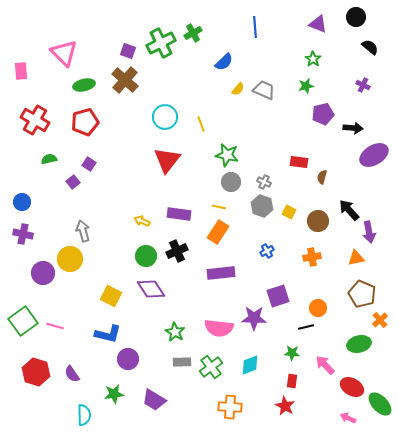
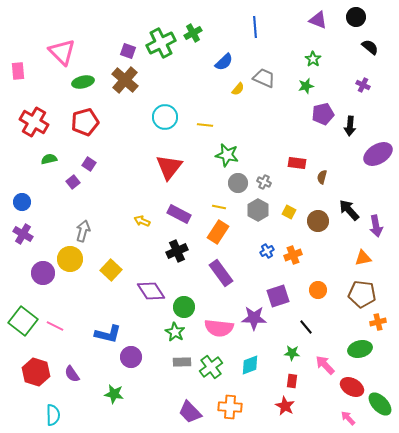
purple triangle at (318, 24): moved 4 px up
pink triangle at (64, 53): moved 2 px left, 1 px up
pink rectangle at (21, 71): moved 3 px left
green ellipse at (84, 85): moved 1 px left, 3 px up
gray trapezoid at (264, 90): moved 12 px up
red cross at (35, 120): moved 1 px left, 2 px down
yellow line at (201, 124): moved 4 px right, 1 px down; rotated 63 degrees counterclockwise
black arrow at (353, 128): moved 3 px left, 2 px up; rotated 90 degrees clockwise
purple ellipse at (374, 155): moved 4 px right, 1 px up
red triangle at (167, 160): moved 2 px right, 7 px down
red rectangle at (299, 162): moved 2 px left, 1 px down
gray circle at (231, 182): moved 7 px right, 1 px down
gray hexagon at (262, 206): moved 4 px left, 4 px down; rotated 10 degrees clockwise
purple rectangle at (179, 214): rotated 20 degrees clockwise
gray arrow at (83, 231): rotated 30 degrees clockwise
purple arrow at (369, 232): moved 7 px right, 6 px up
purple cross at (23, 234): rotated 18 degrees clockwise
green circle at (146, 256): moved 38 px right, 51 px down
orange cross at (312, 257): moved 19 px left, 2 px up; rotated 12 degrees counterclockwise
orange triangle at (356, 258): moved 7 px right
purple rectangle at (221, 273): rotated 60 degrees clockwise
purple diamond at (151, 289): moved 2 px down
brown pentagon at (362, 294): rotated 16 degrees counterclockwise
yellow square at (111, 296): moved 26 px up; rotated 15 degrees clockwise
orange circle at (318, 308): moved 18 px up
orange cross at (380, 320): moved 2 px left, 2 px down; rotated 28 degrees clockwise
green square at (23, 321): rotated 16 degrees counterclockwise
pink line at (55, 326): rotated 12 degrees clockwise
black line at (306, 327): rotated 63 degrees clockwise
green ellipse at (359, 344): moved 1 px right, 5 px down
purple circle at (128, 359): moved 3 px right, 2 px up
green star at (114, 394): rotated 18 degrees clockwise
purple trapezoid at (154, 400): moved 36 px right, 12 px down; rotated 15 degrees clockwise
cyan semicircle at (84, 415): moved 31 px left
pink arrow at (348, 418): rotated 21 degrees clockwise
